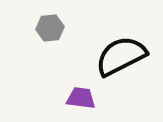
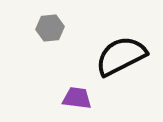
purple trapezoid: moved 4 px left
